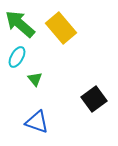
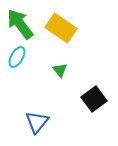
green arrow: rotated 12 degrees clockwise
yellow rectangle: rotated 16 degrees counterclockwise
green triangle: moved 25 px right, 9 px up
blue triangle: rotated 50 degrees clockwise
